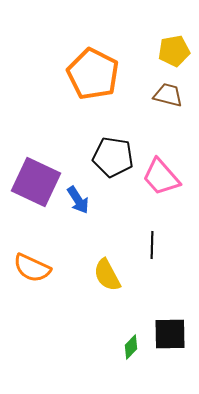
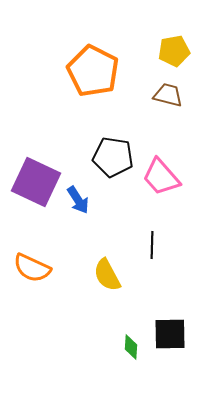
orange pentagon: moved 3 px up
green diamond: rotated 40 degrees counterclockwise
